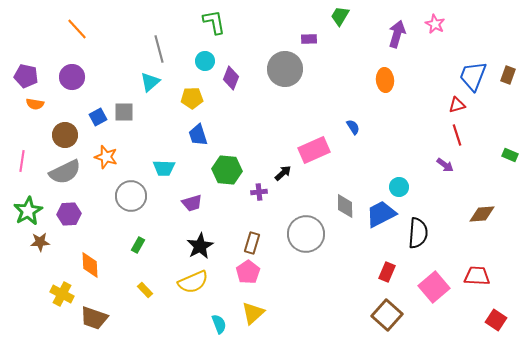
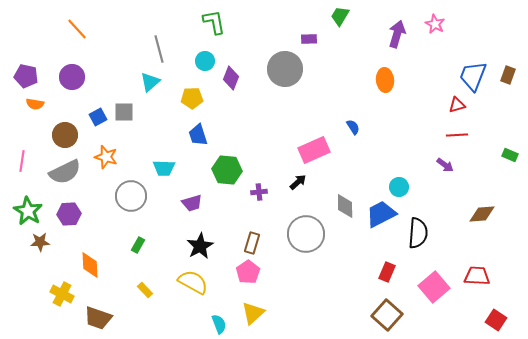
red line at (457, 135): rotated 75 degrees counterclockwise
black arrow at (283, 173): moved 15 px right, 9 px down
green star at (28, 211): rotated 12 degrees counterclockwise
yellow semicircle at (193, 282): rotated 128 degrees counterclockwise
brown trapezoid at (94, 318): moved 4 px right
